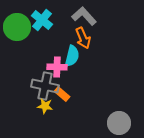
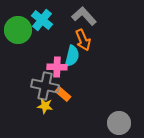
green circle: moved 1 px right, 3 px down
orange arrow: moved 2 px down
orange rectangle: moved 1 px right
